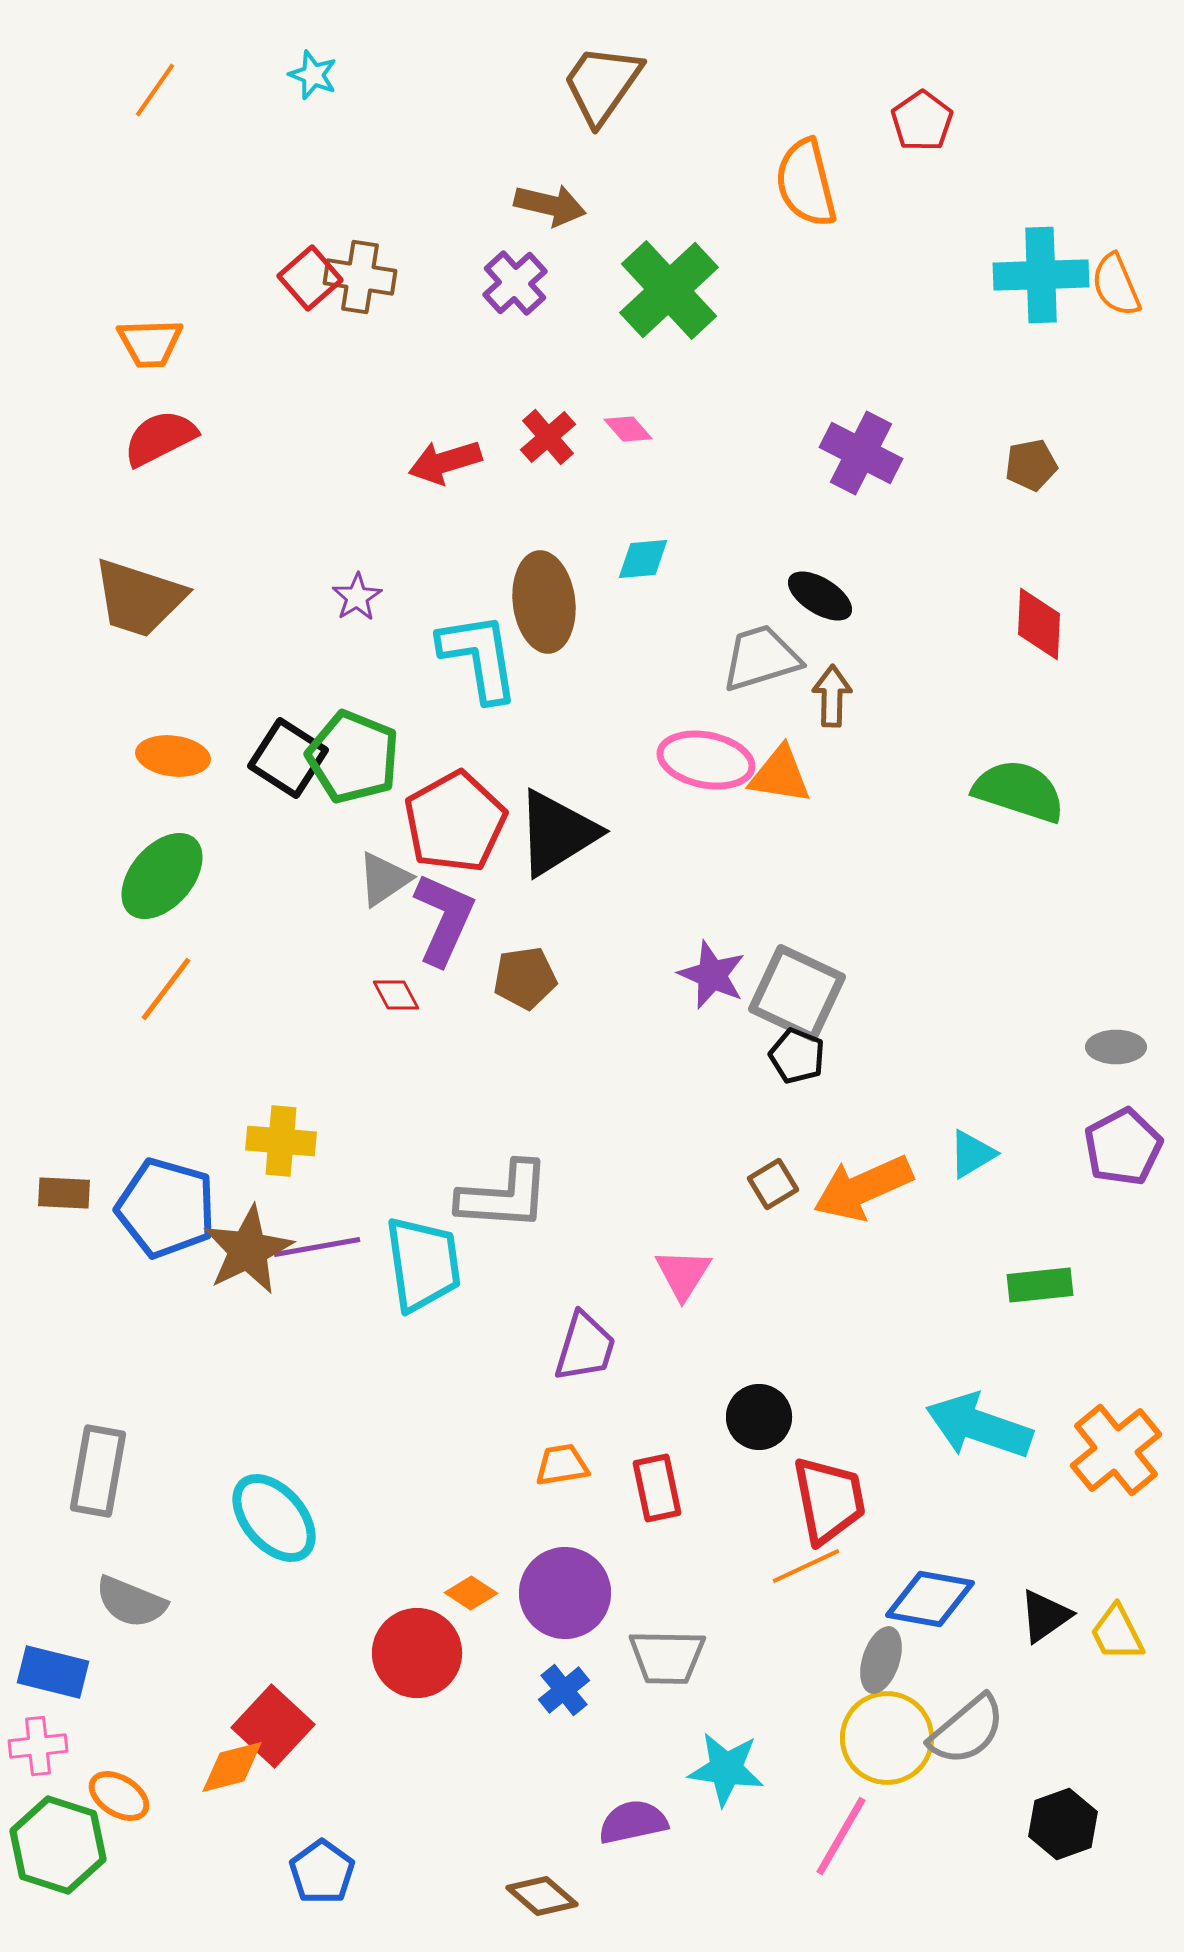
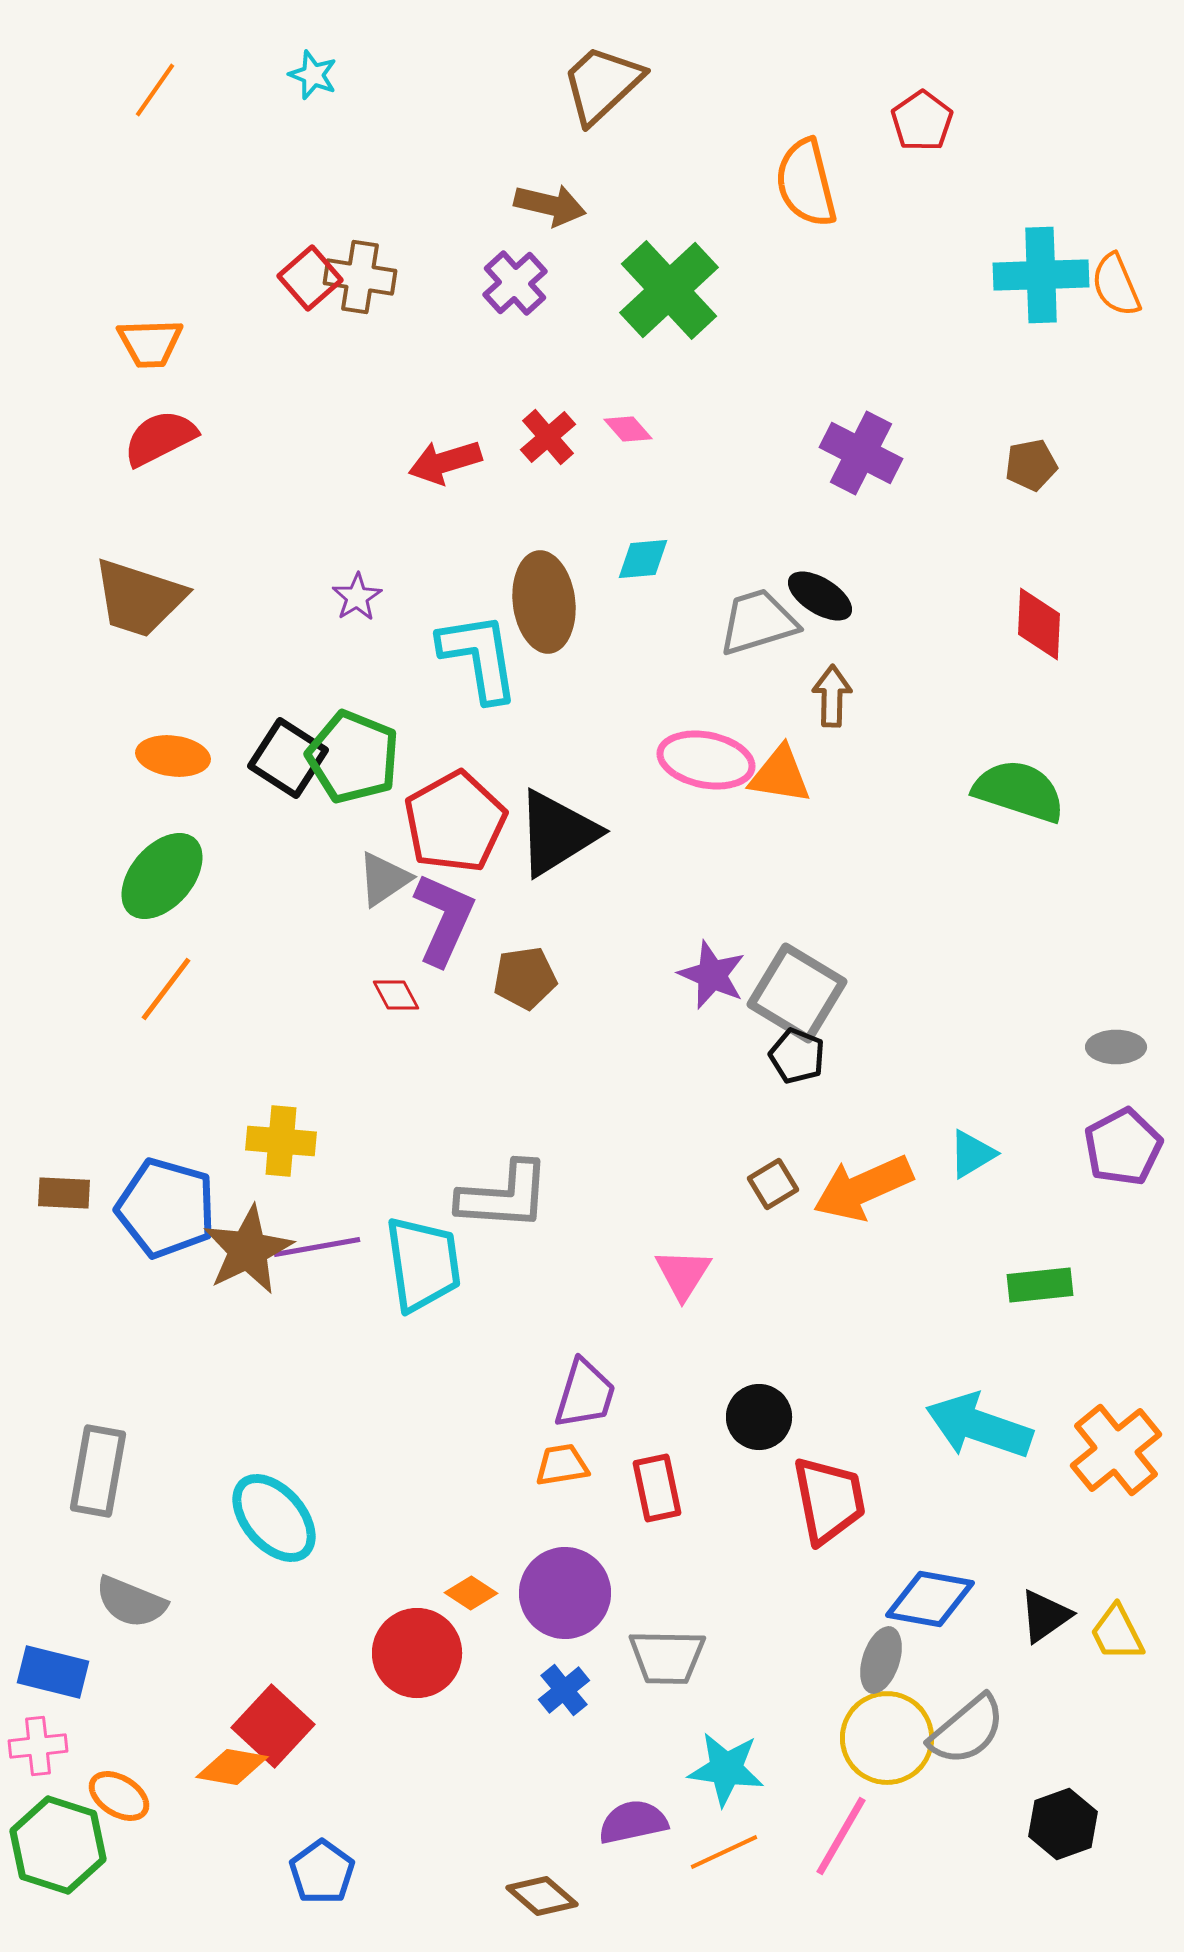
brown trapezoid at (602, 84): rotated 12 degrees clockwise
gray trapezoid at (761, 658): moved 3 px left, 36 px up
gray square at (797, 993): rotated 6 degrees clockwise
purple trapezoid at (585, 1347): moved 47 px down
orange line at (806, 1566): moved 82 px left, 286 px down
orange diamond at (232, 1767): rotated 24 degrees clockwise
